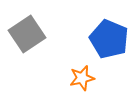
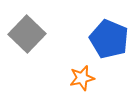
gray square: rotated 12 degrees counterclockwise
